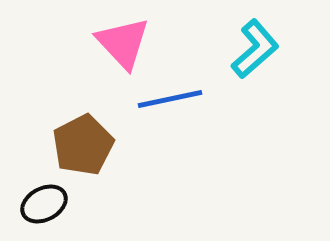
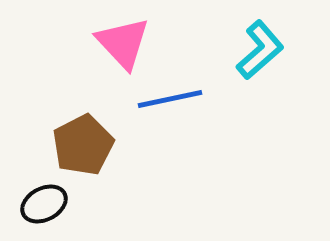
cyan L-shape: moved 5 px right, 1 px down
